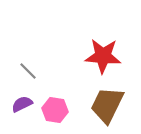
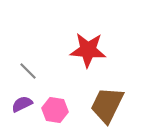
red star: moved 15 px left, 6 px up
